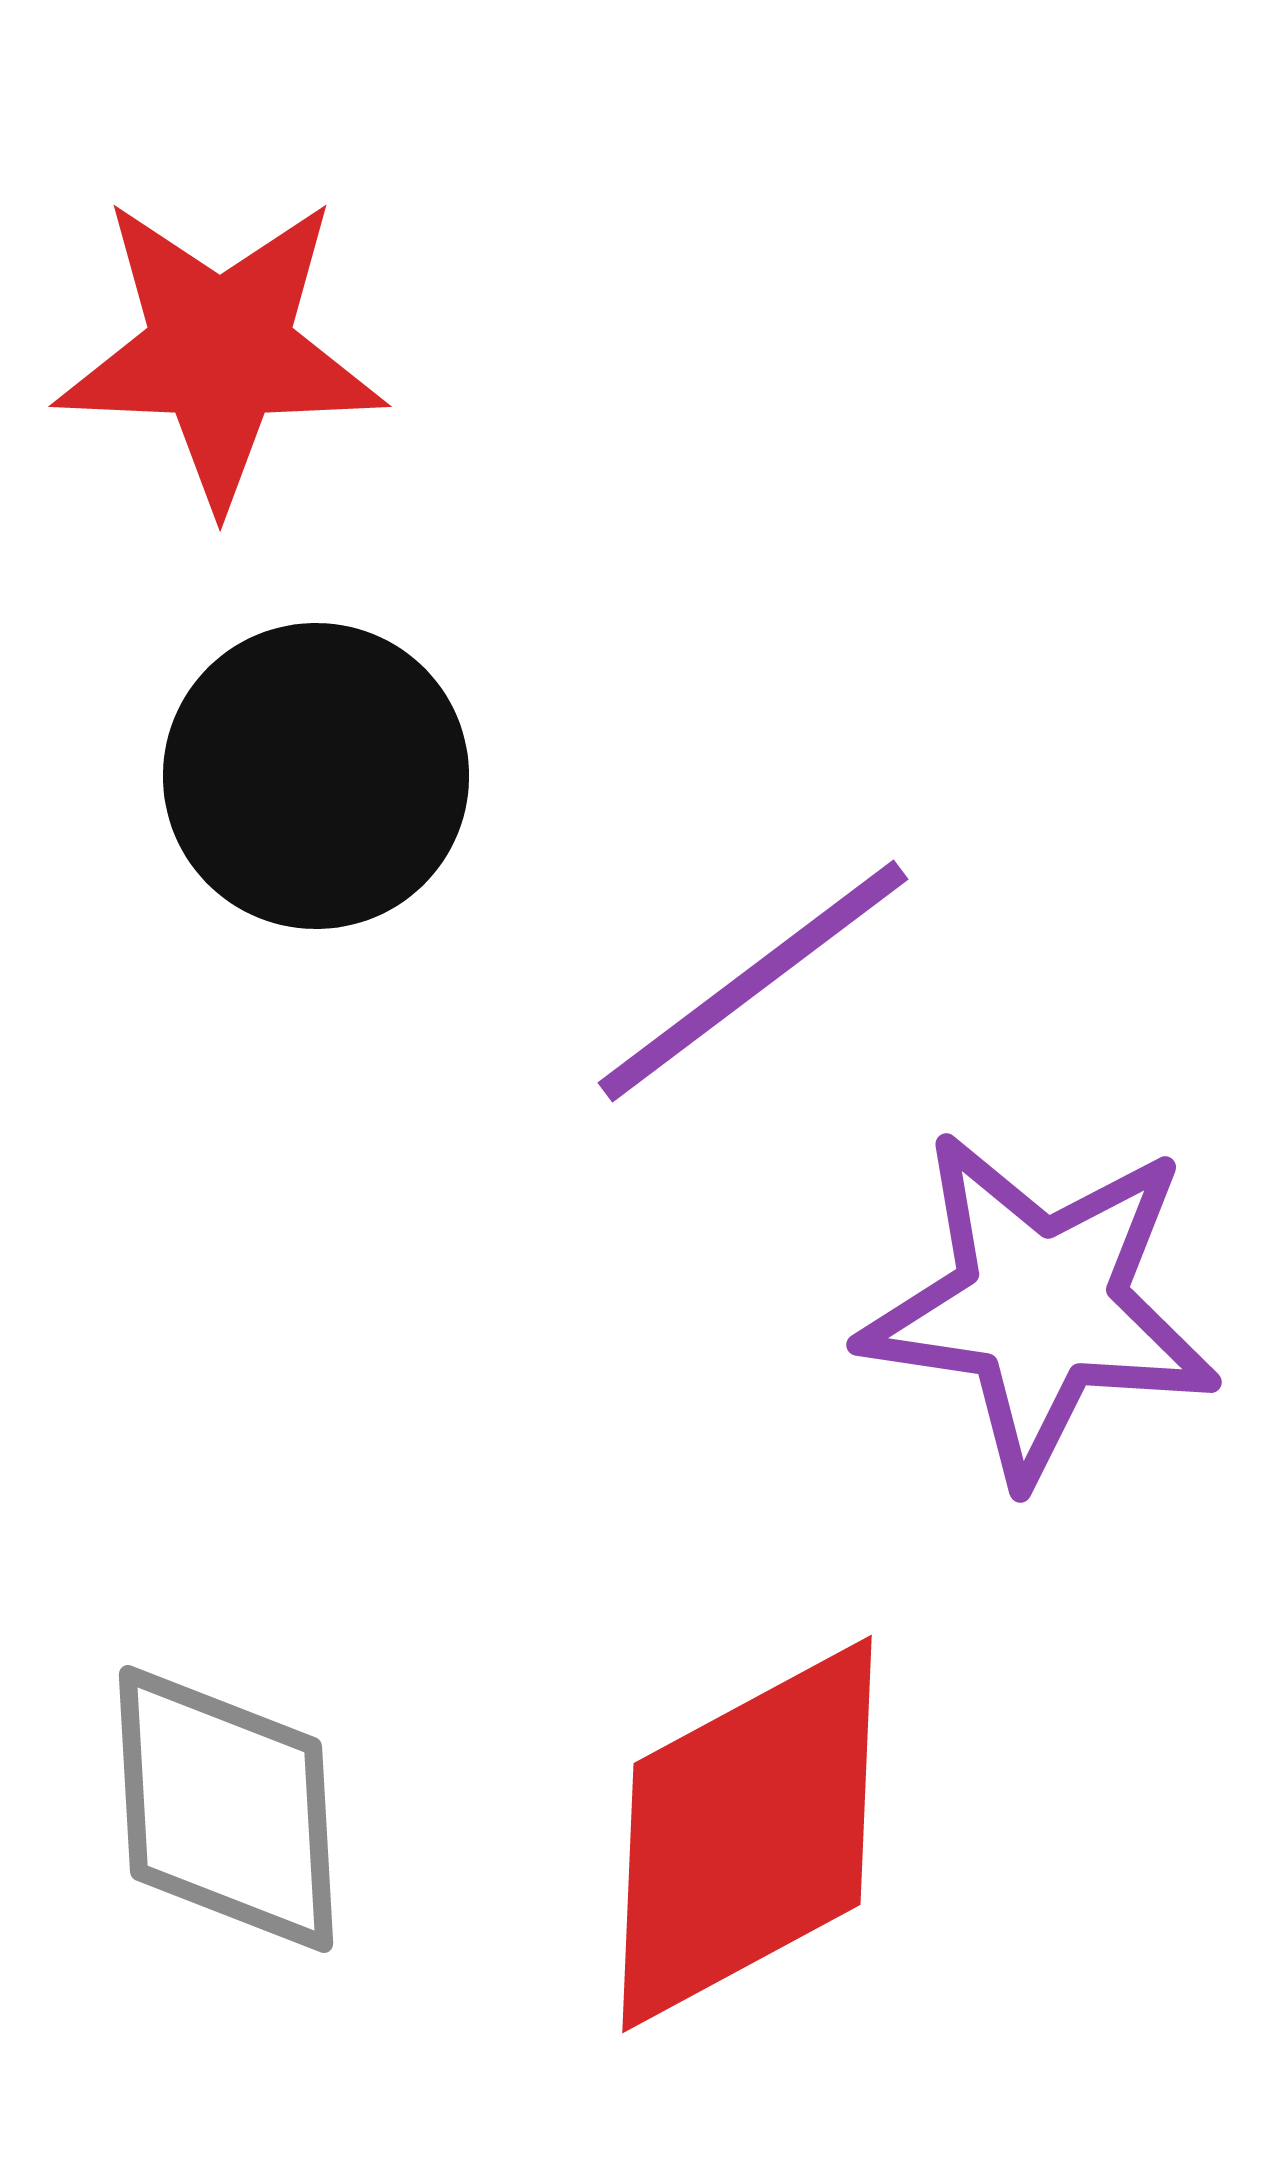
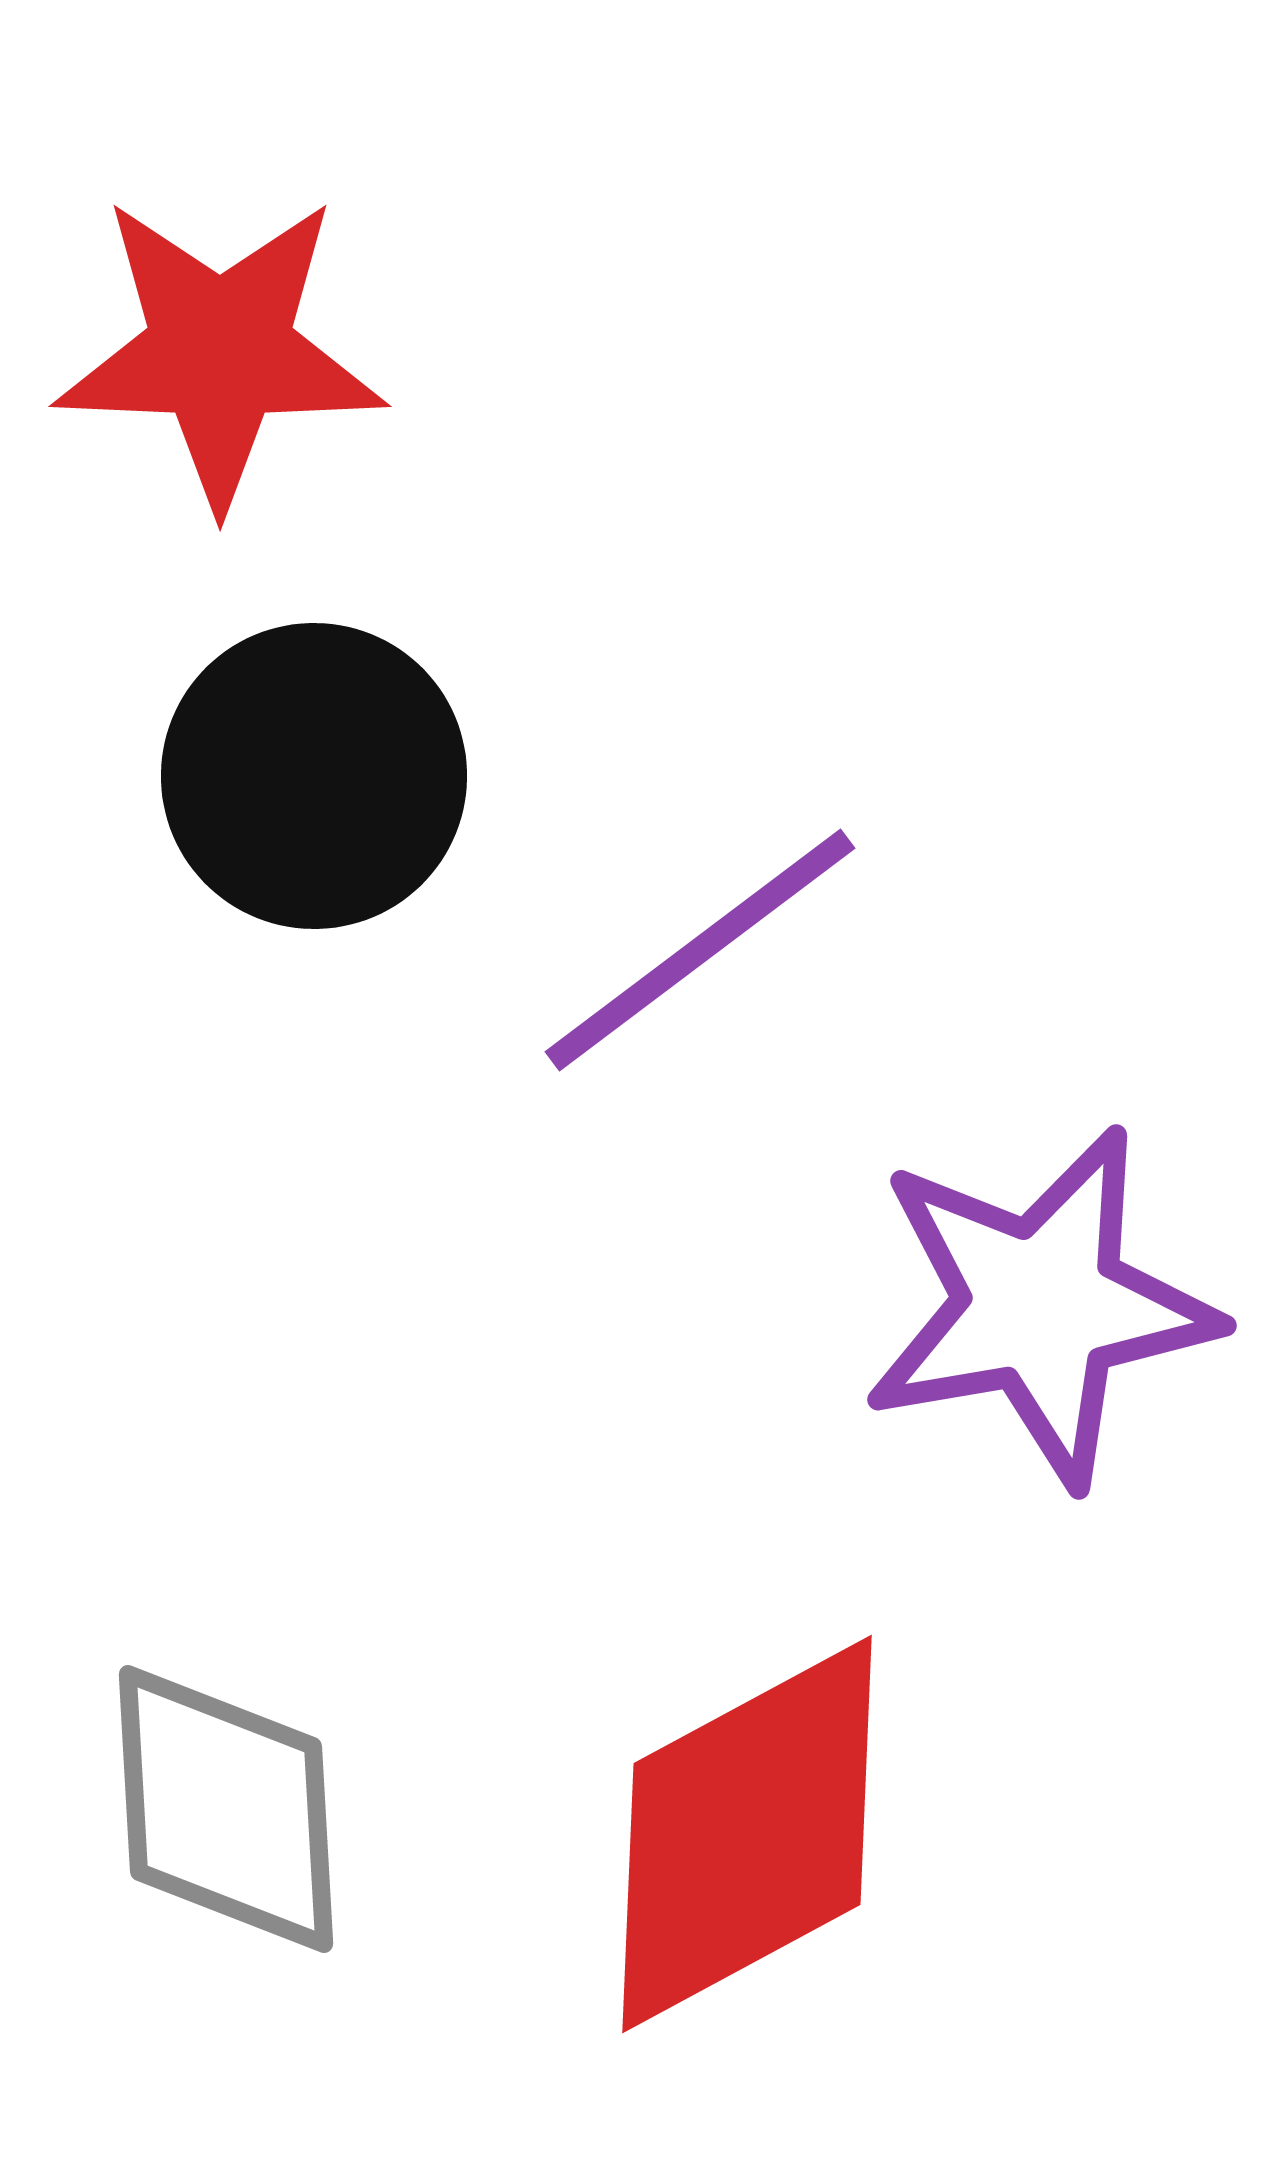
black circle: moved 2 px left
purple line: moved 53 px left, 31 px up
purple star: rotated 18 degrees counterclockwise
